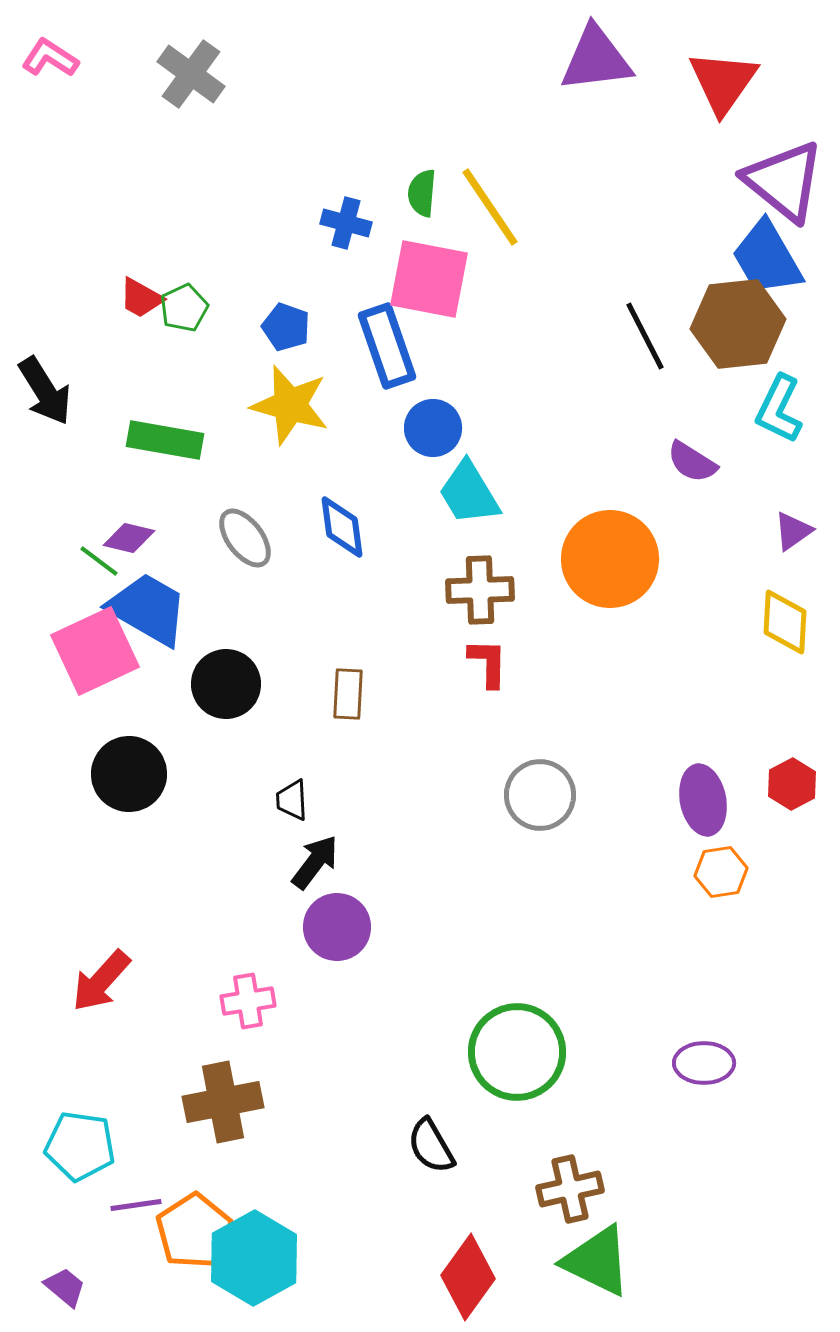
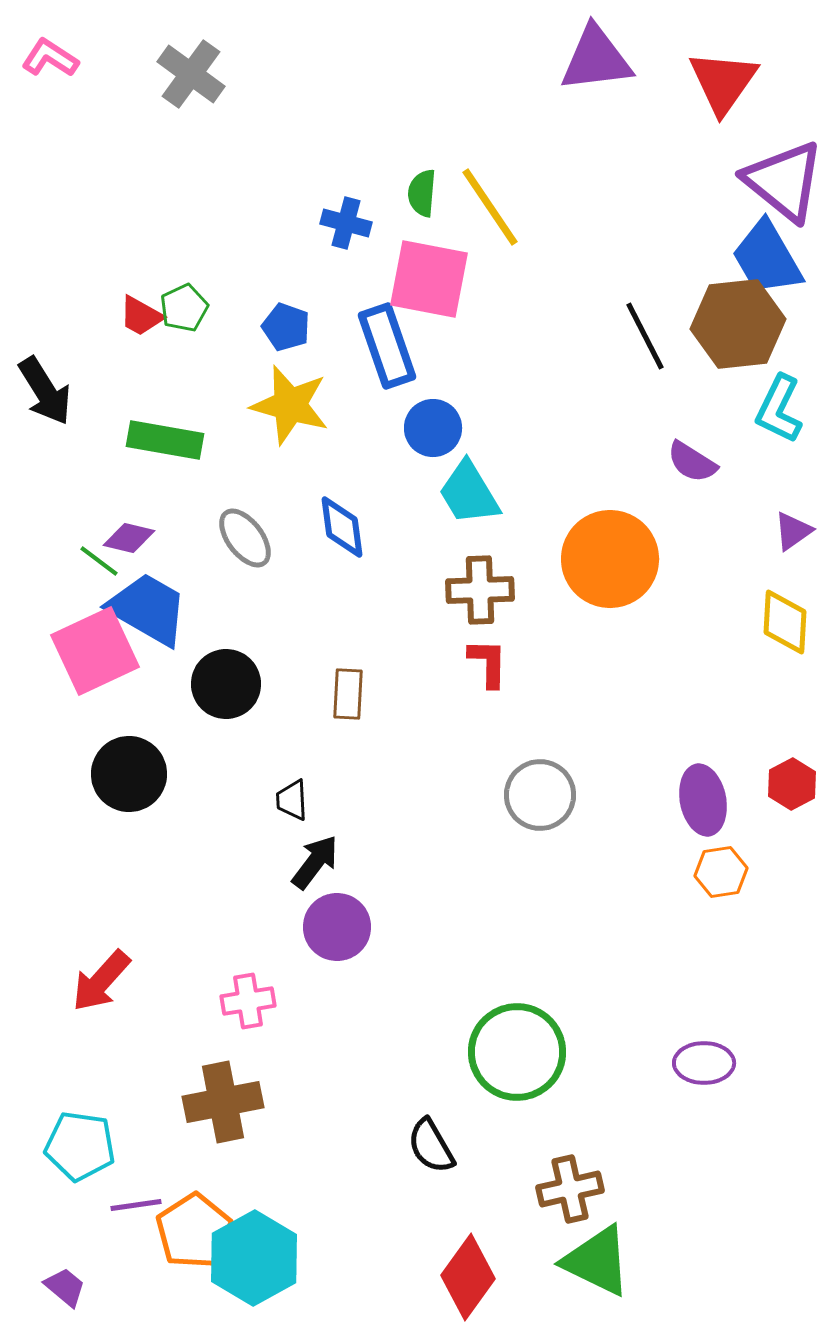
red trapezoid at (141, 298): moved 18 px down
